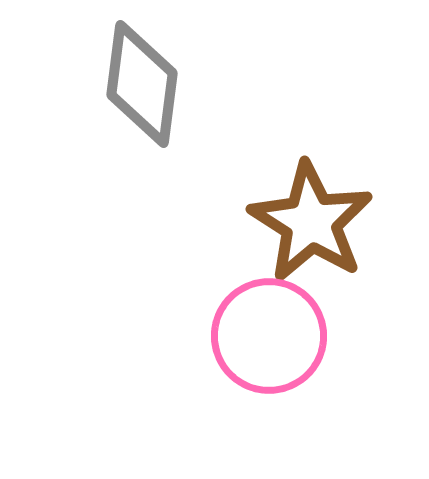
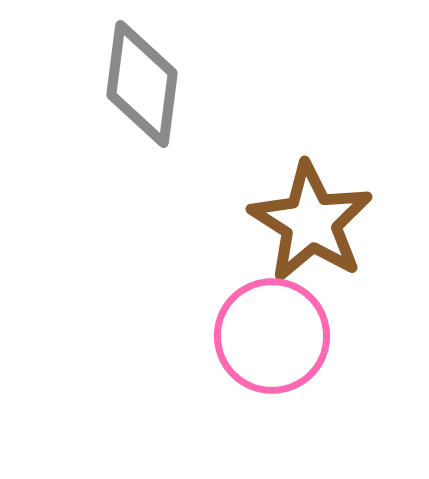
pink circle: moved 3 px right
